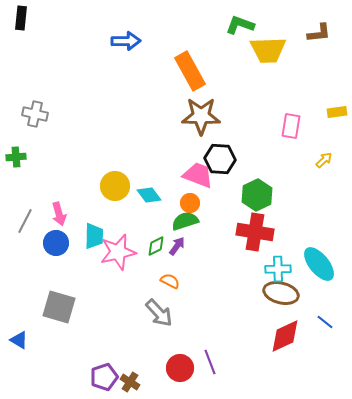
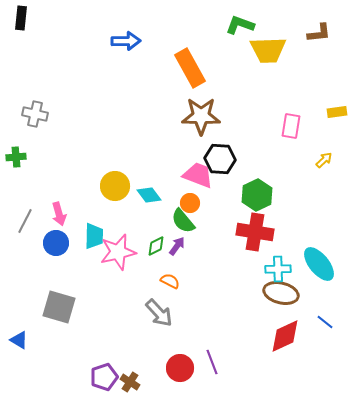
orange rectangle: moved 3 px up
green semicircle: moved 2 px left; rotated 112 degrees counterclockwise
purple line: moved 2 px right
